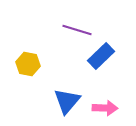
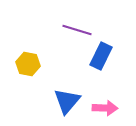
blue rectangle: rotated 20 degrees counterclockwise
